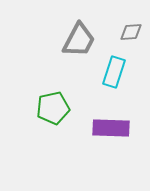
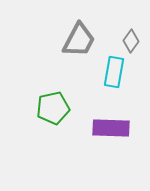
gray diamond: moved 9 px down; rotated 50 degrees counterclockwise
cyan rectangle: rotated 8 degrees counterclockwise
